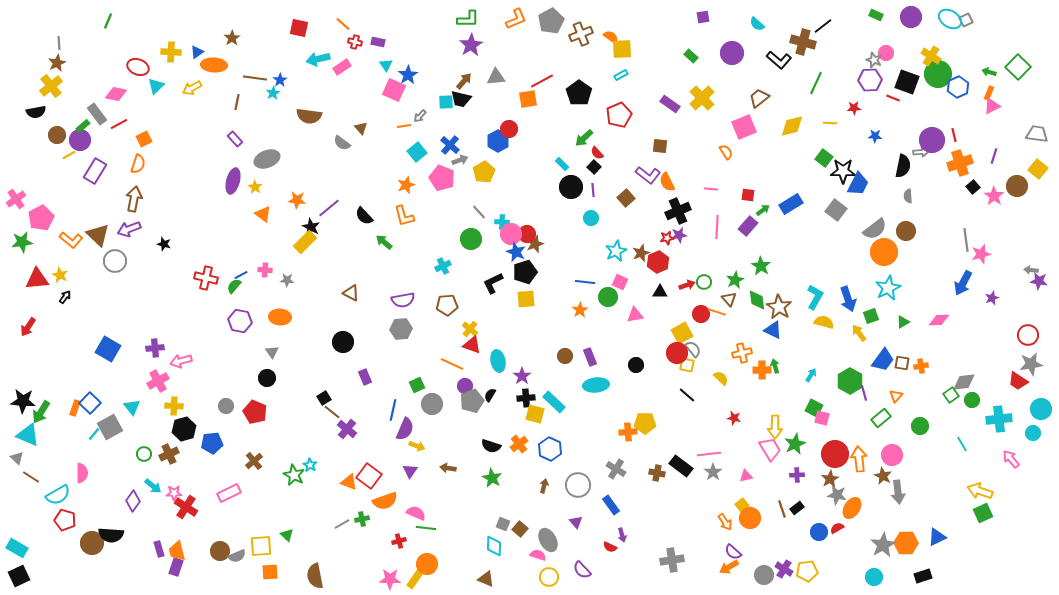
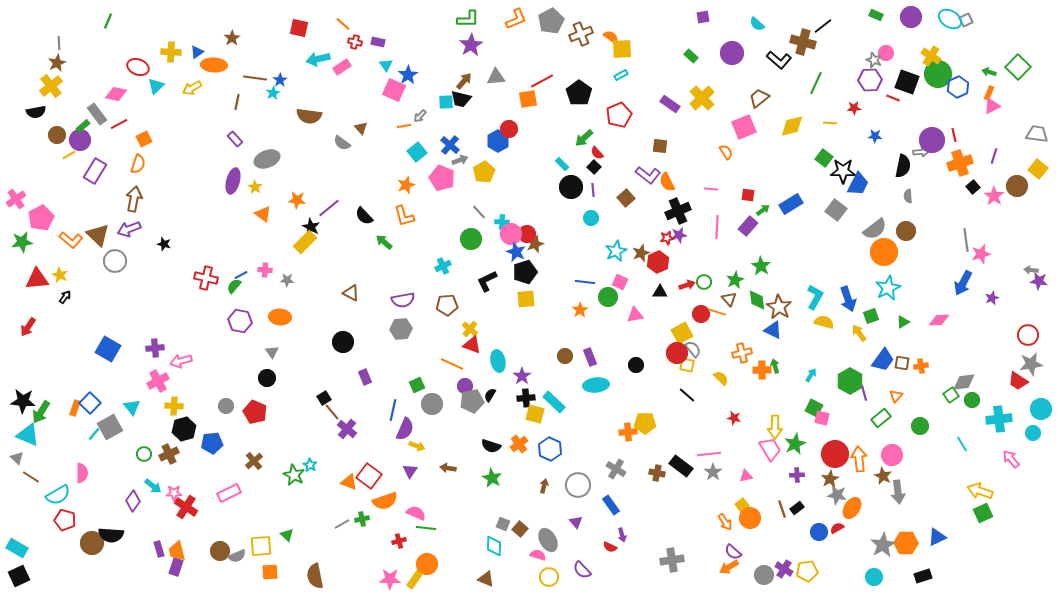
black L-shape at (493, 283): moved 6 px left, 2 px up
gray pentagon at (472, 401): rotated 10 degrees clockwise
brown line at (332, 412): rotated 12 degrees clockwise
